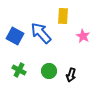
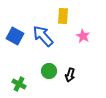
blue arrow: moved 2 px right, 3 px down
green cross: moved 14 px down
black arrow: moved 1 px left
